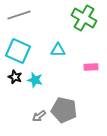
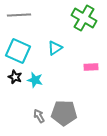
gray line: rotated 15 degrees clockwise
cyan triangle: moved 3 px left, 2 px up; rotated 35 degrees counterclockwise
gray pentagon: moved 3 px down; rotated 10 degrees counterclockwise
gray arrow: rotated 96 degrees clockwise
